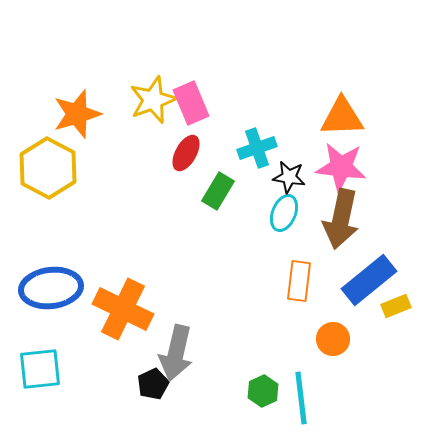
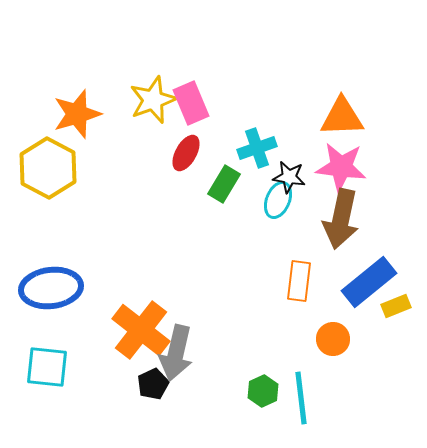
green rectangle: moved 6 px right, 7 px up
cyan ellipse: moved 6 px left, 13 px up
blue rectangle: moved 2 px down
orange cross: moved 18 px right, 21 px down; rotated 12 degrees clockwise
cyan square: moved 7 px right, 2 px up; rotated 12 degrees clockwise
